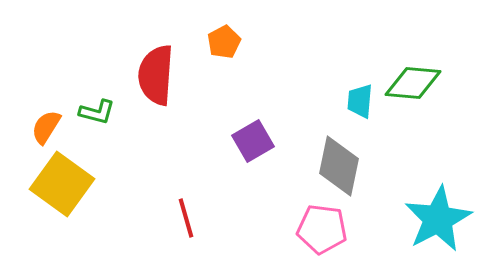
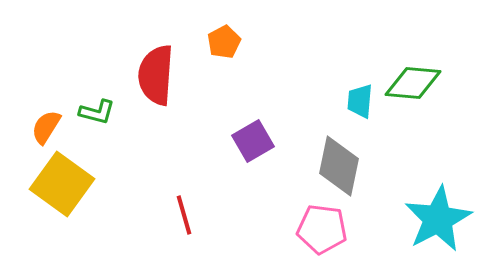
red line: moved 2 px left, 3 px up
